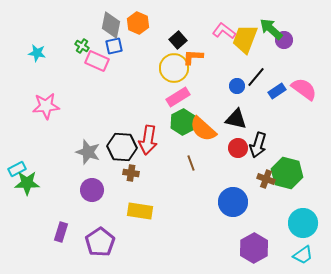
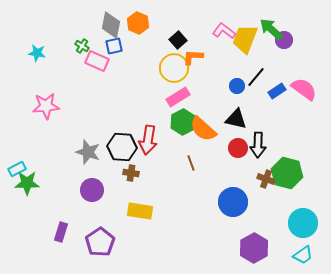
black arrow at (258, 145): rotated 15 degrees counterclockwise
